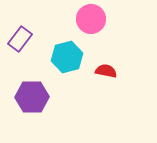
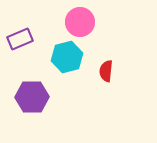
pink circle: moved 11 px left, 3 px down
purple rectangle: rotated 30 degrees clockwise
red semicircle: rotated 95 degrees counterclockwise
